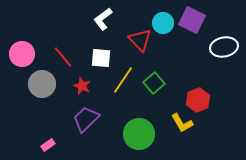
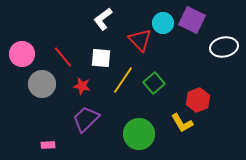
red star: rotated 12 degrees counterclockwise
pink rectangle: rotated 32 degrees clockwise
